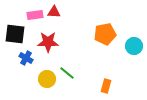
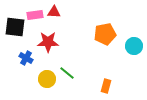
black square: moved 7 px up
